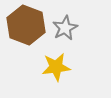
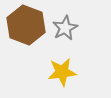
yellow star: moved 6 px right, 5 px down
